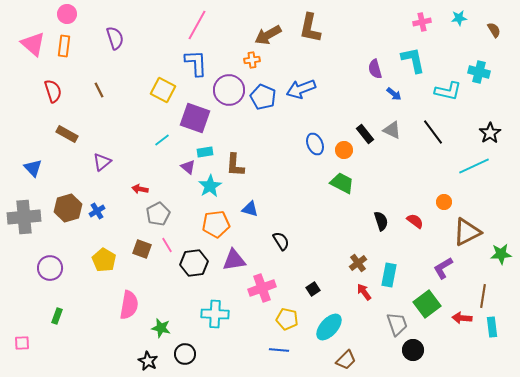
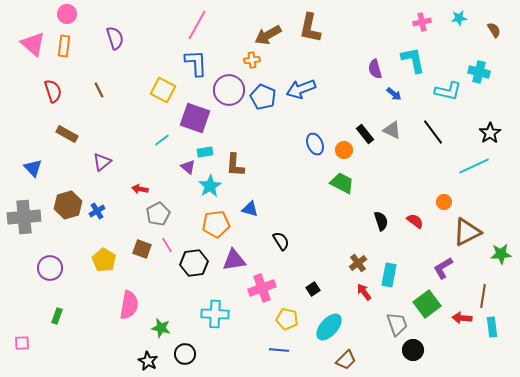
brown hexagon at (68, 208): moved 3 px up
